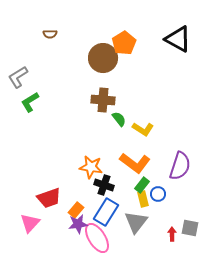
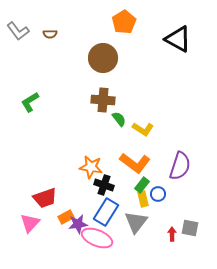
orange pentagon: moved 21 px up
gray L-shape: moved 46 px up; rotated 95 degrees counterclockwise
red trapezoid: moved 4 px left
orange rectangle: moved 10 px left, 7 px down; rotated 21 degrees clockwise
pink ellipse: rotated 36 degrees counterclockwise
